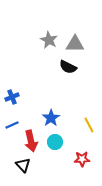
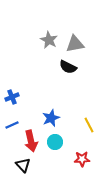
gray triangle: rotated 12 degrees counterclockwise
blue star: rotated 12 degrees clockwise
